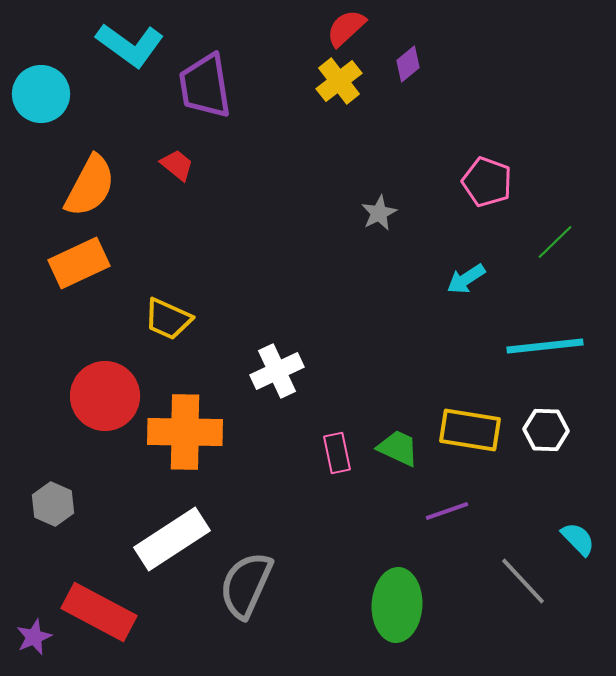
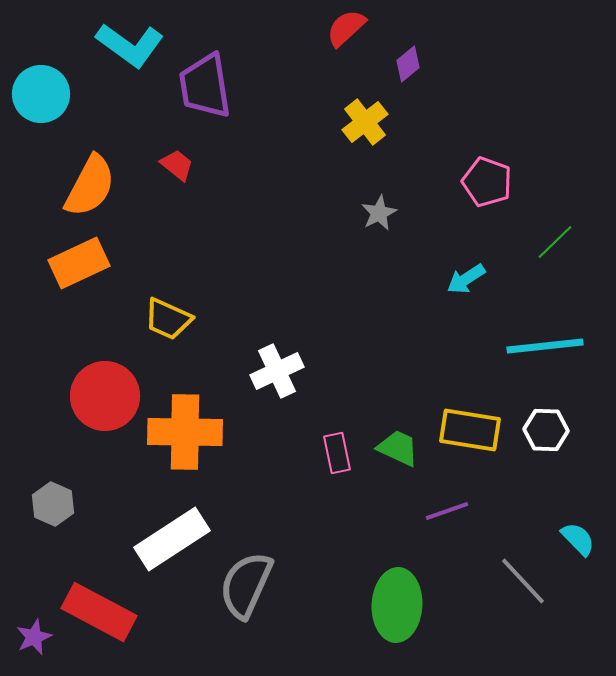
yellow cross: moved 26 px right, 41 px down
